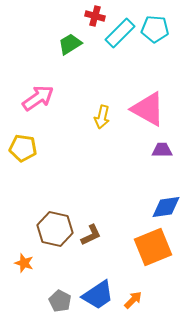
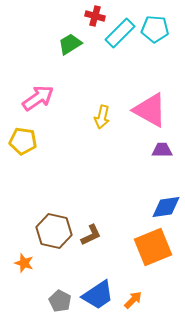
pink triangle: moved 2 px right, 1 px down
yellow pentagon: moved 7 px up
brown hexagon: moved 1 px left, 2 px down
